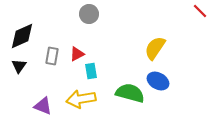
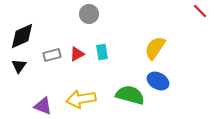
gray rectangle: moved 1 px up; rotated 66 degrees clockwise
cyan rectangle: moved 11 px right, 19 px up
green semicircle: moved 2 px down
